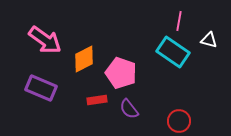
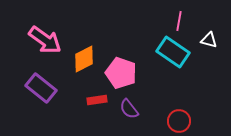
purple rectangle: rotated 16 degrees clockwise
